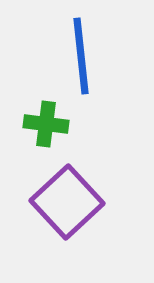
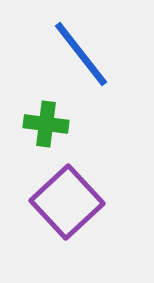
blue line: moved 2 px up; rotated 32 degrees counterclockwise
